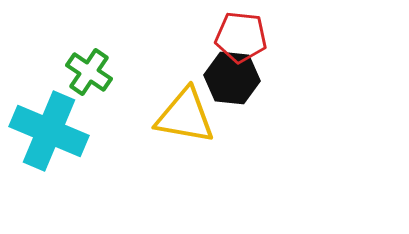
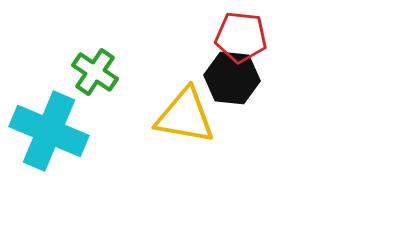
green cross: moved 6 px right
